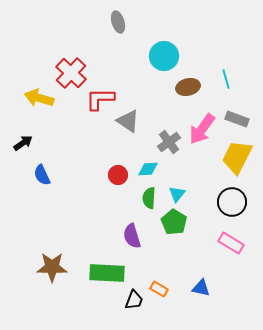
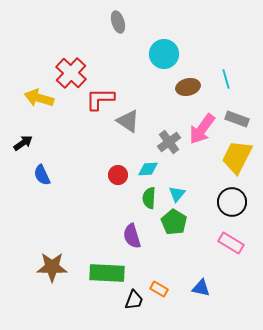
cyan circle: moved 2 px up
